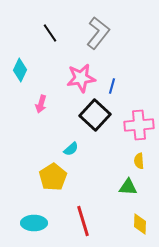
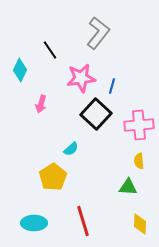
black line: moved 17 px down
black square: moved 1 px right, 1 px up
